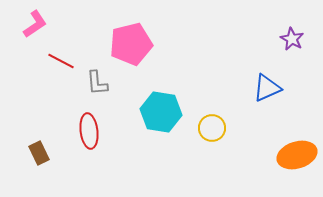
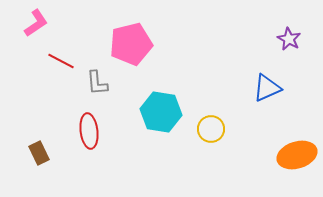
pink L-shape: moved 1 px right, 1 px up
purple star: moved 3 px left
yellow circle: moved 1 px left, 1 px down
